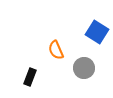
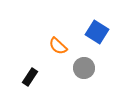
orange semicircle: moved 2 px right, 4 px up; rotated 24 degrees counterclockwise
black rectangle: rotated 12 degrees clockwise
